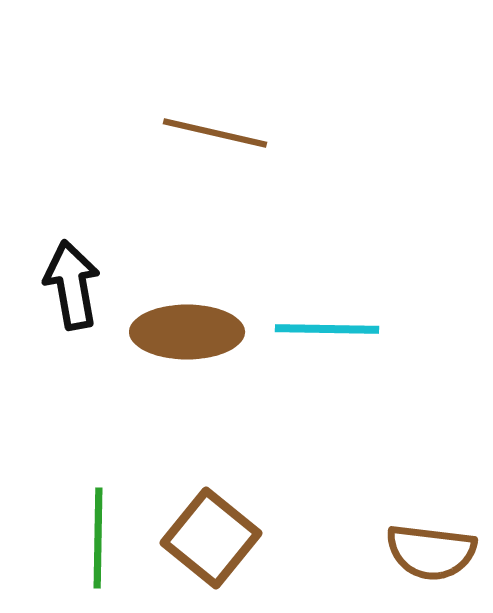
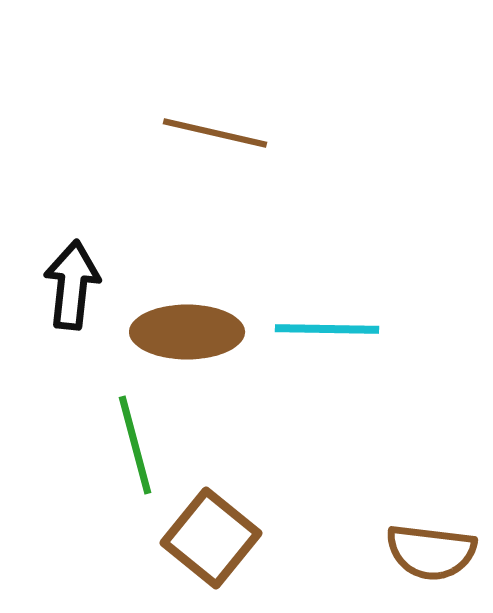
black arrow: rotated 16 degrees clockwise
green line: moved 37 px right, 93 px up; rotated 16 degrees counterclockwise
